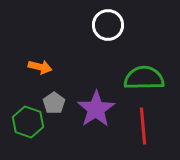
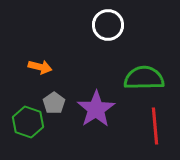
red line: moved 12 px right
